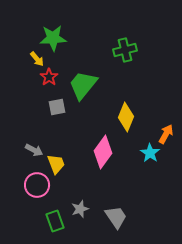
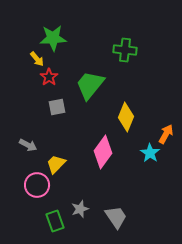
green cross: rotated 20 degrees clockwise
green trapezoid: moved 7 px right
gray arrow: moved 6 px left, 5 px up
yellow trapezoid: rotated 115 degrees counterclockwise
